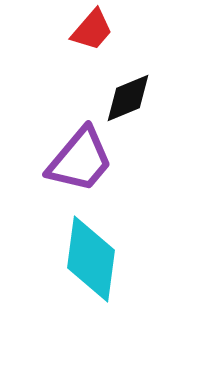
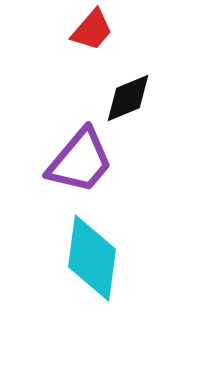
purple trapezoid: moved 1 px down
cyan diamond: moved 1 px right, 1 px up
